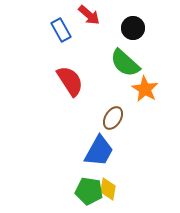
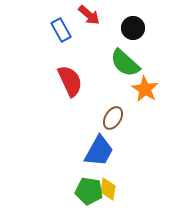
red semicircle: rotated 8 degrees clockwise
